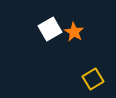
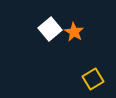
white square: rotated 10 degrees counterclockwise
